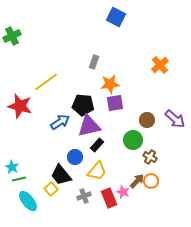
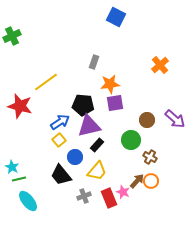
green circle: moved 2 px left
yellow square: moved 8 px right, 49 px up
